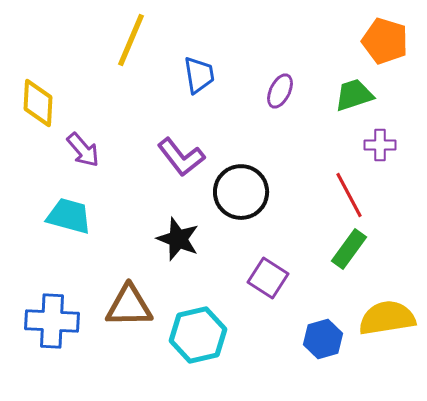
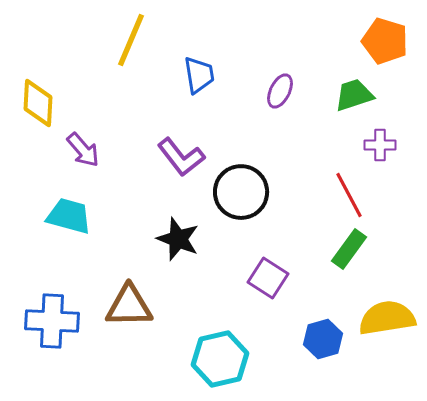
cyan hexagon: moved 22 px right, 24 px down
